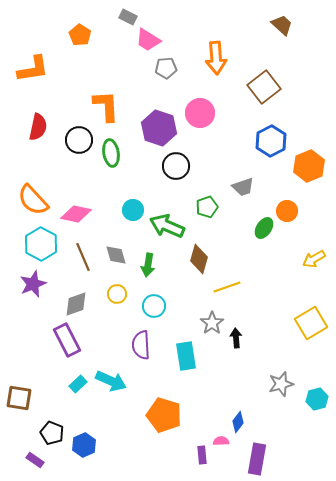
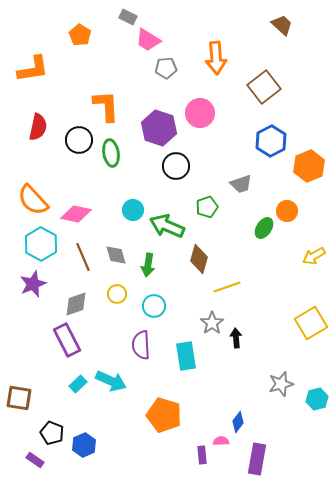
gray trapezoid at (243, 187): moved 2 px left, 3 px up
yellow arrow at (314, 259): moved 3 px up
